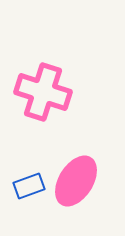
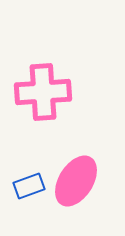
pink cross: rotated 22 degrees counterclockwise
